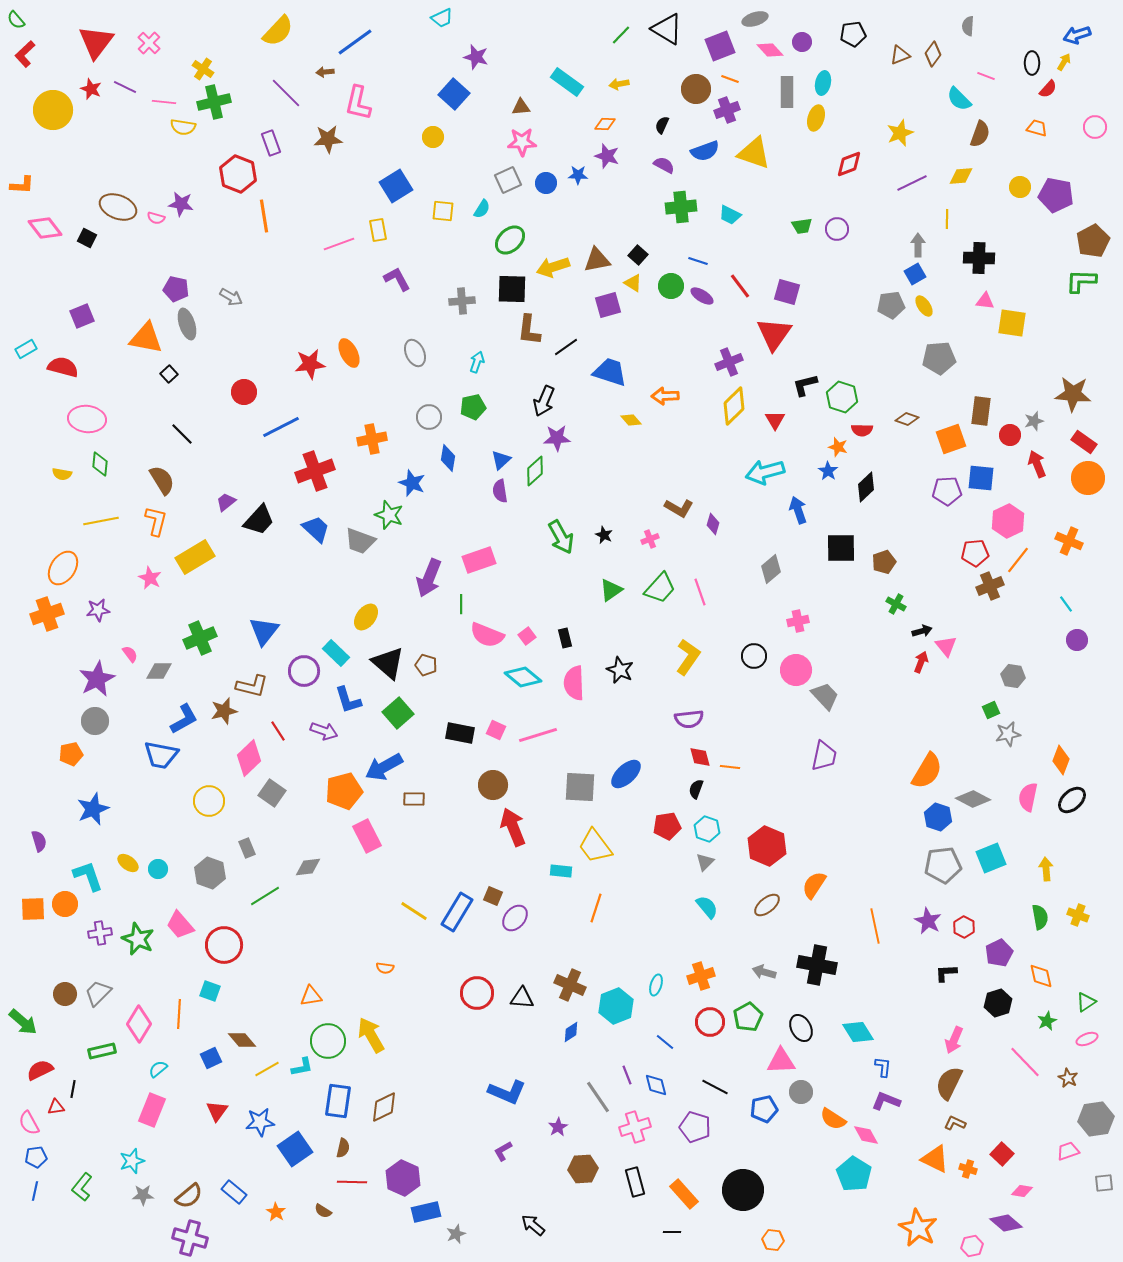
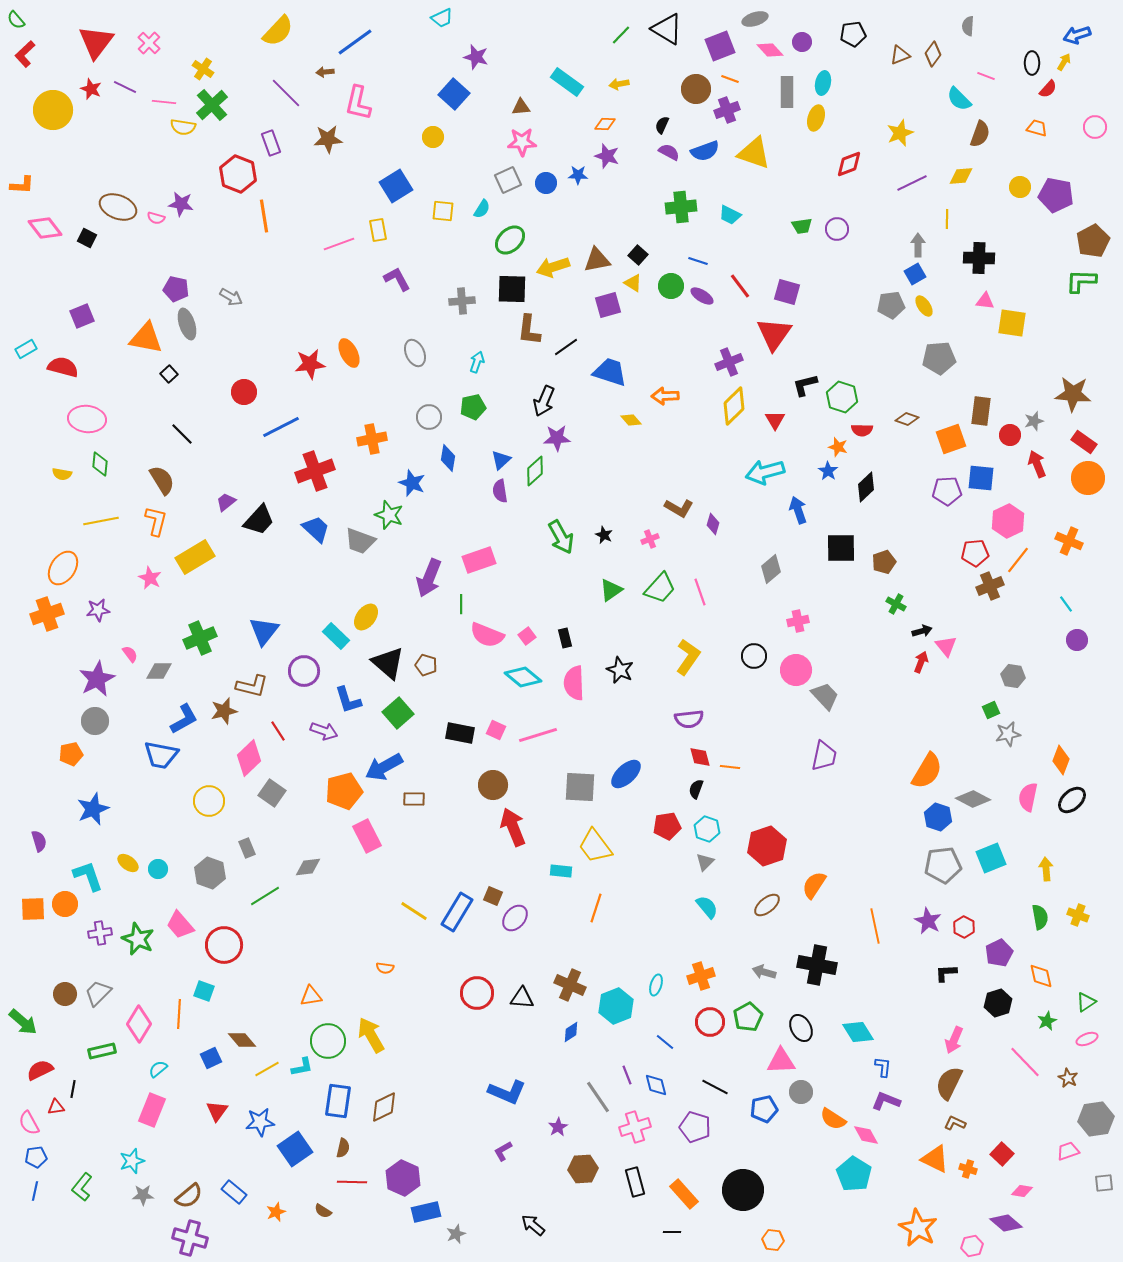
green cross at (214, 102): moved 2 px left, 3 px down; rotated 28 degrees counterclockwise
purple semicircle at (664, 165): moved 5 px right, 13 px up
cyan rectangle at (336, 653): moved 17 px up
red hexagon at (767, 846): rotated 18 degrees clockwise
cyan square at (210, 991): moved 6 px left
orange star at (276, 1212): rotated 18 degrees clockwise
